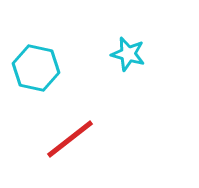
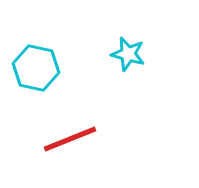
red line: rotated 16 degrees clockwise
